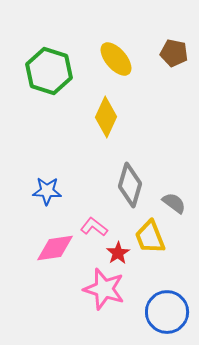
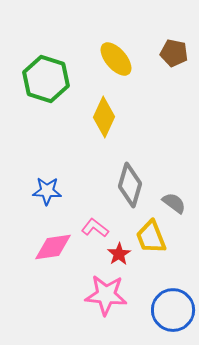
green hexagon: moved 3 px left, 8 px down
yellow diamond: moved 2 px left
pink L-shape: moved 1 px right, 1 px down
yellow trapezoid: moved 1 px right
pink diamond: moved 2 px left, 1 px up
red star: moved 1 px right, 1 px down
pink star: moved 2 px right, 6 px down; rotated 12 degrees counterclockwise
blue circle: moved 6 px right, 2 px up
